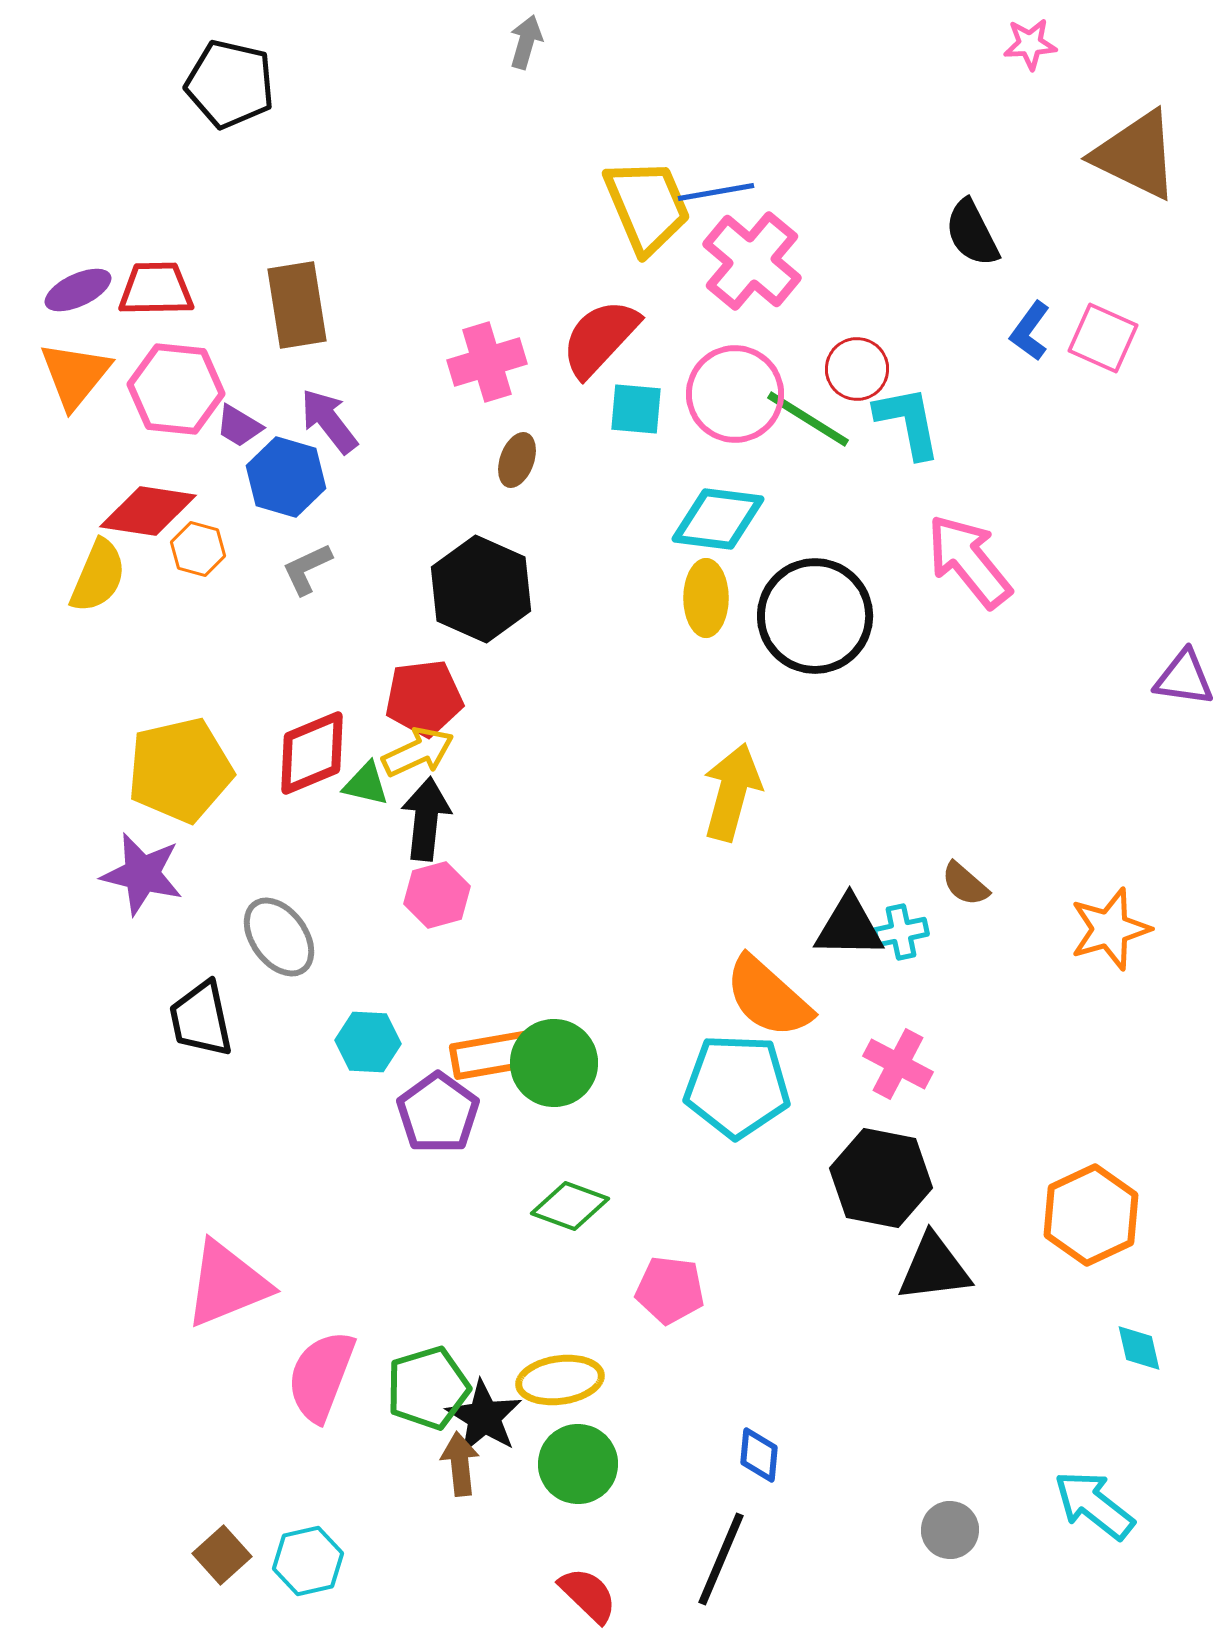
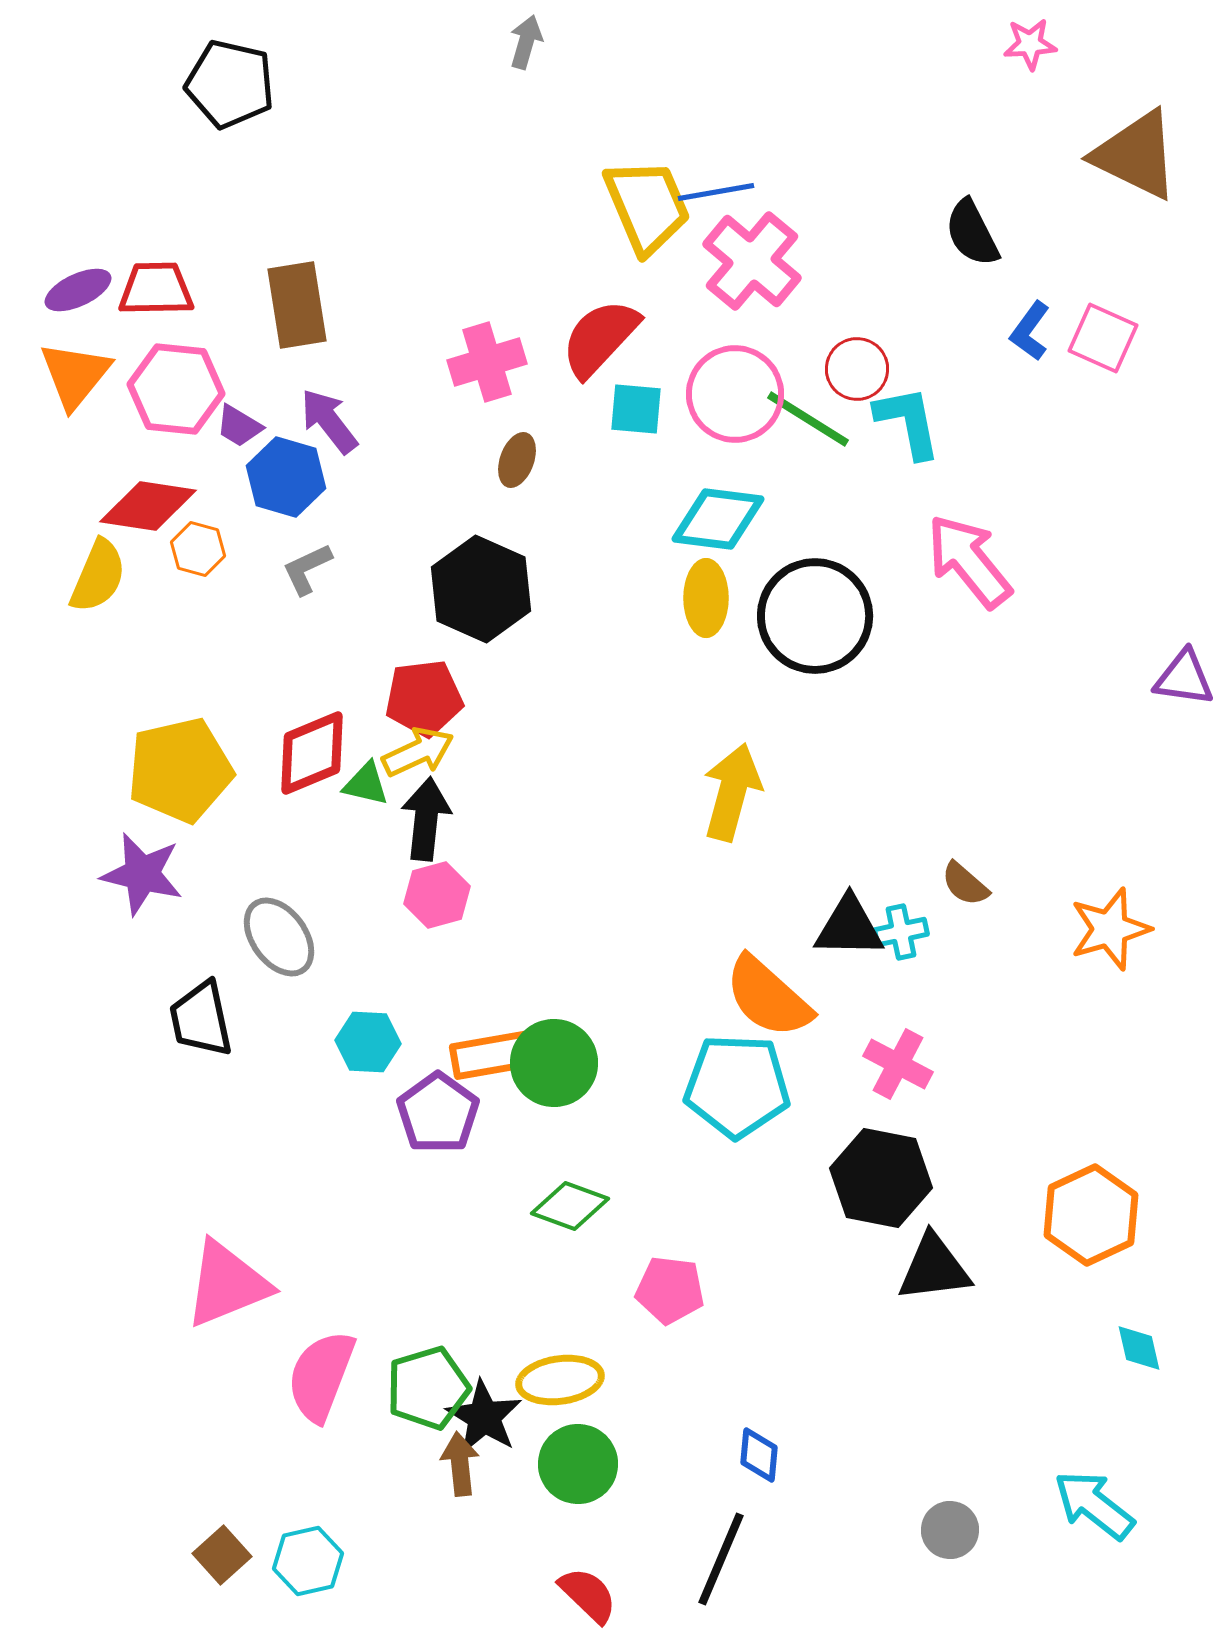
red diamond at (148, 511): moved 5 px up
